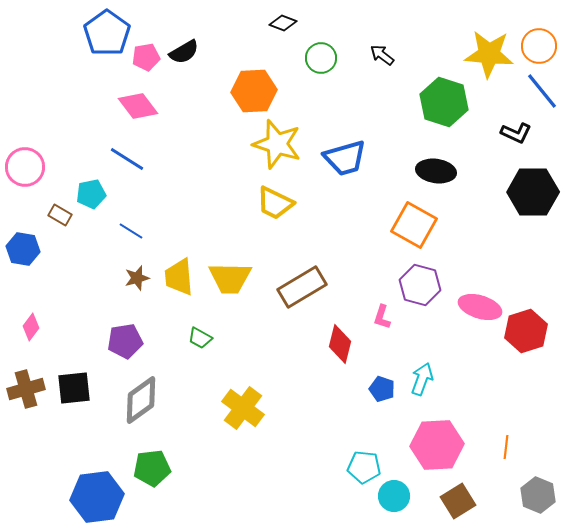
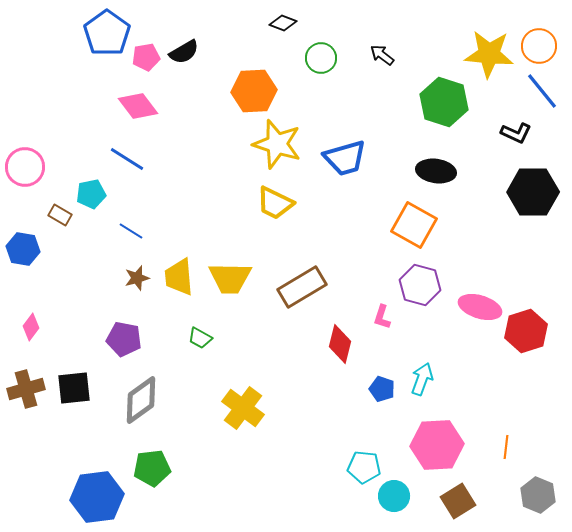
purple pentagon at (125, 341): moved 1 px left, 2 px up; rotated 20 degrees clockwise
